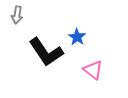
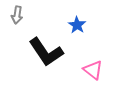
blue star: moved 12 px up
